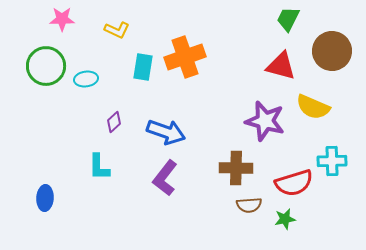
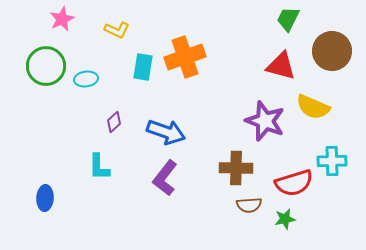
pink star: rotated 25 degrees counterclockwise
purple star: rotated 6 degrees clockwise
